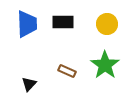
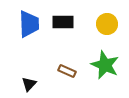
blue trapezoid: moved 2 px right
green star: rotated 12 degrees counterclockwise
